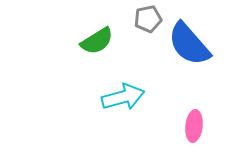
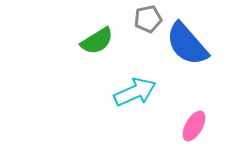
blue semicircle: moved 2 px left
cyan arrow: moved 12 px right, 5 px up; rotated 9 degrees counterclockwise
pink ellipse: rotated 24 degrees clockwise
